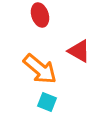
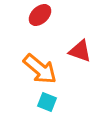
red ellipse: rotated 65 degrees clockwise
red triangle: moved 1 px right; rotated 10 degrees counterclockwise
